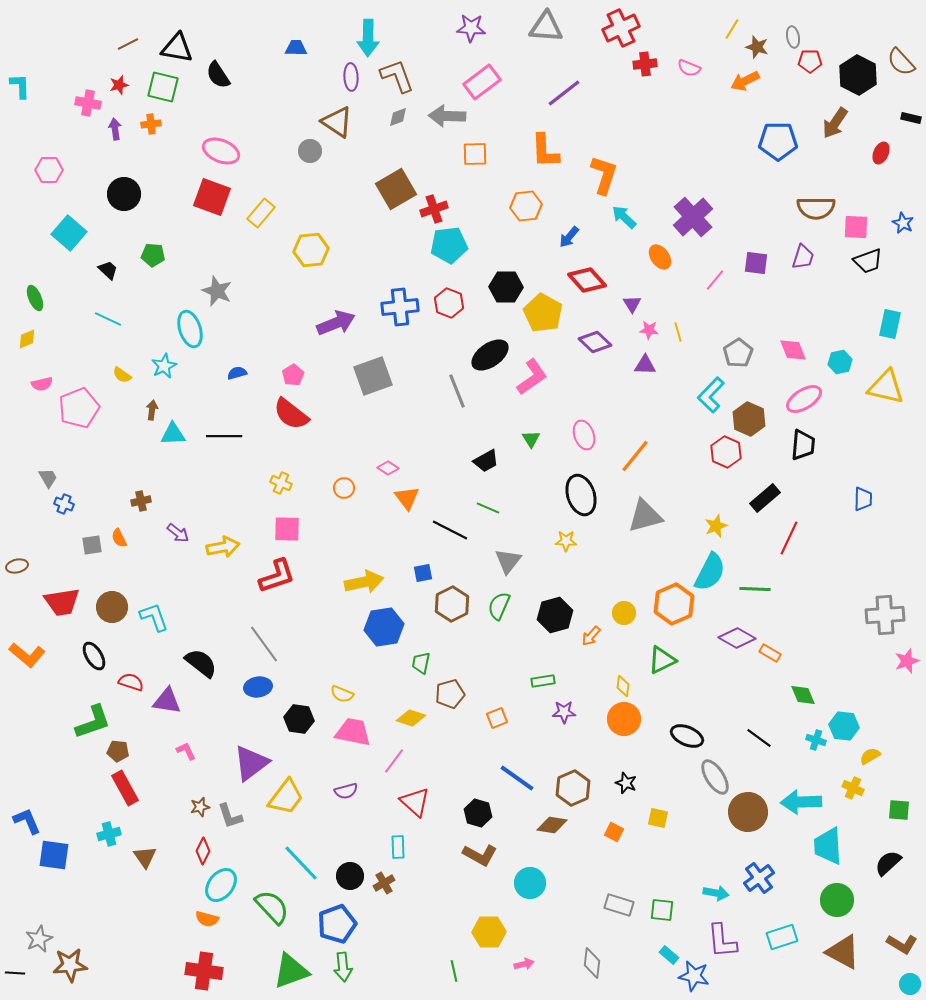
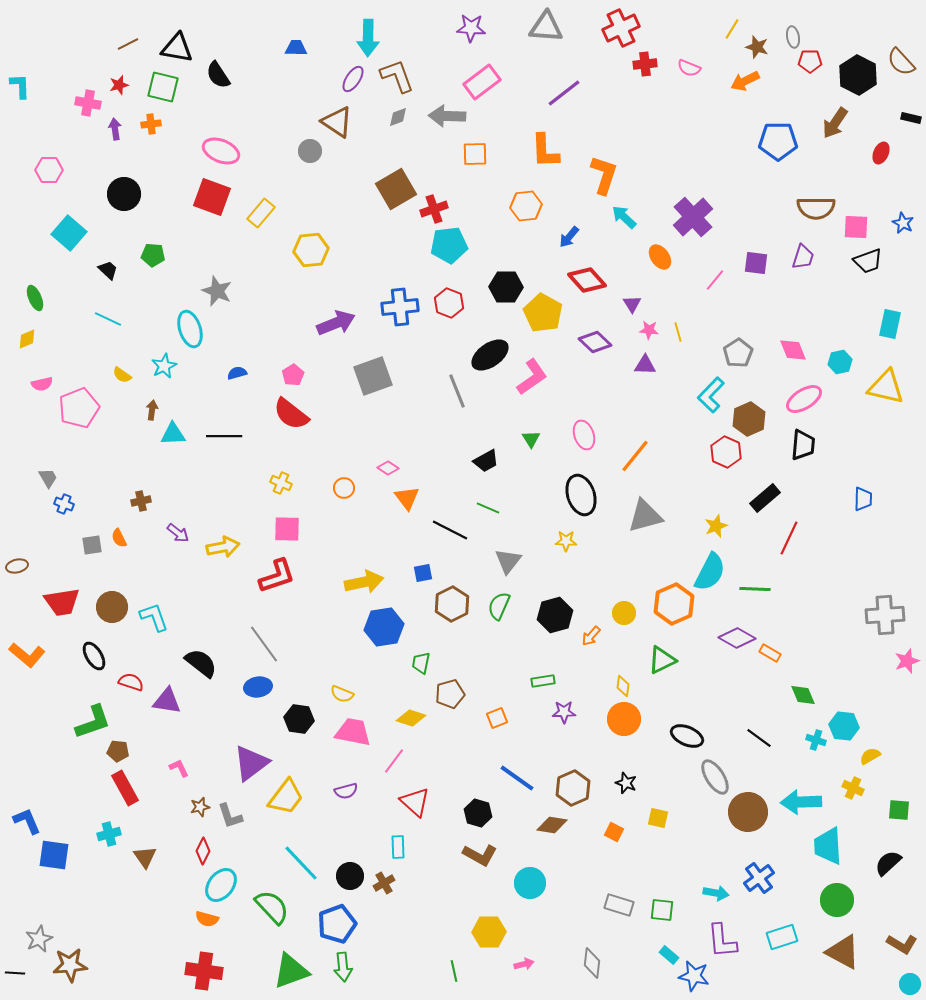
purple ellipse at (351, 77): moved 2 px right, 2 px down; rotated 36 degrees clockwise
brown hexagon at (749, 419): rotated 12 degrees clockwise
pink L-shape at (186, 751): moved 7 px left, 17 px down
